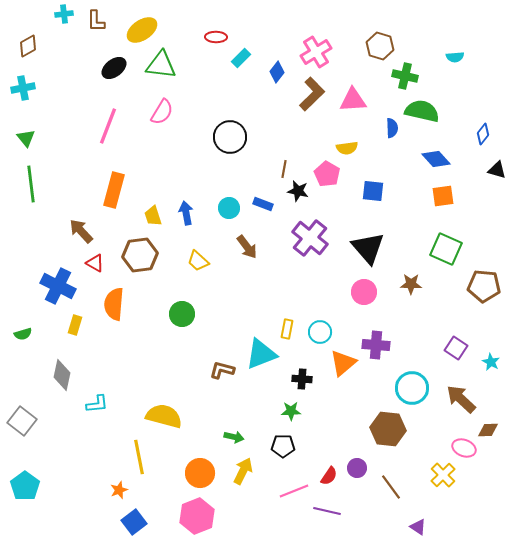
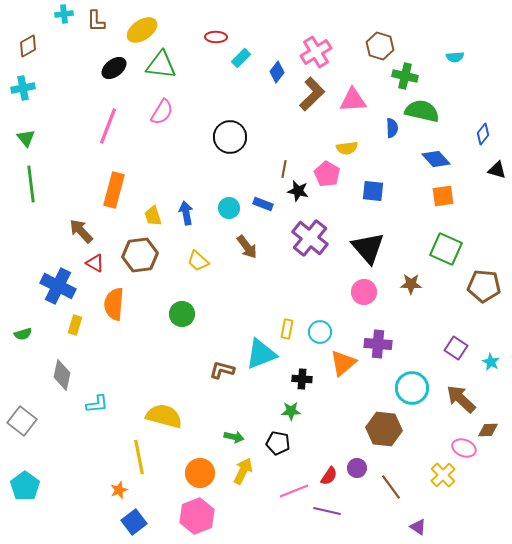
purple cross at (376, 345): moved 2 px right, 1 px up
brown hexagon at (388, 429): moved 4 px left
black pentagon at (283, 446): moved 5 px left, 3 px up; rotated 10 degrees clockwise
